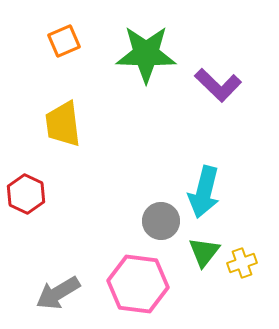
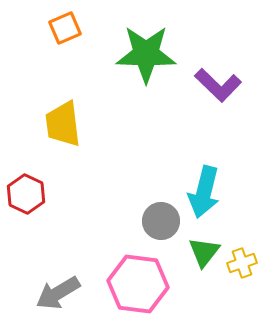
orange square: moved 1 px right, 13 px up
